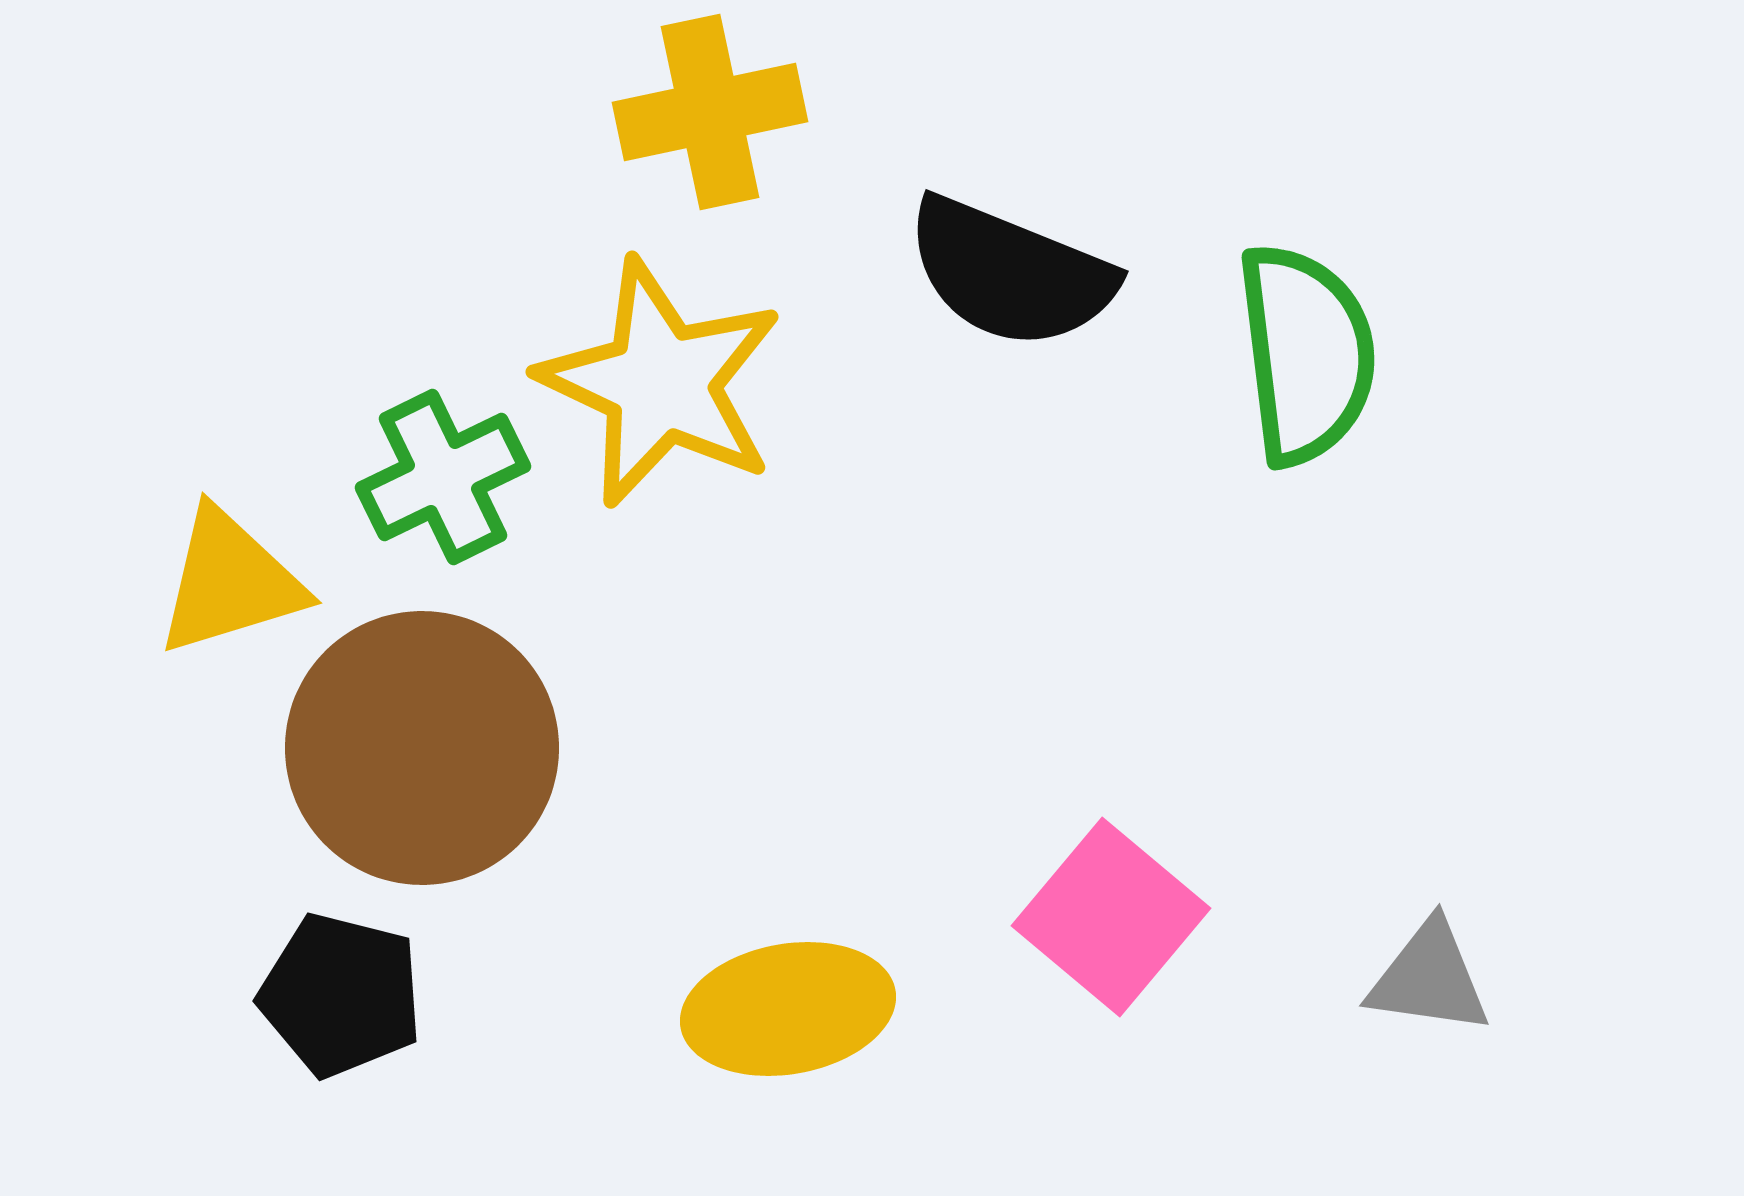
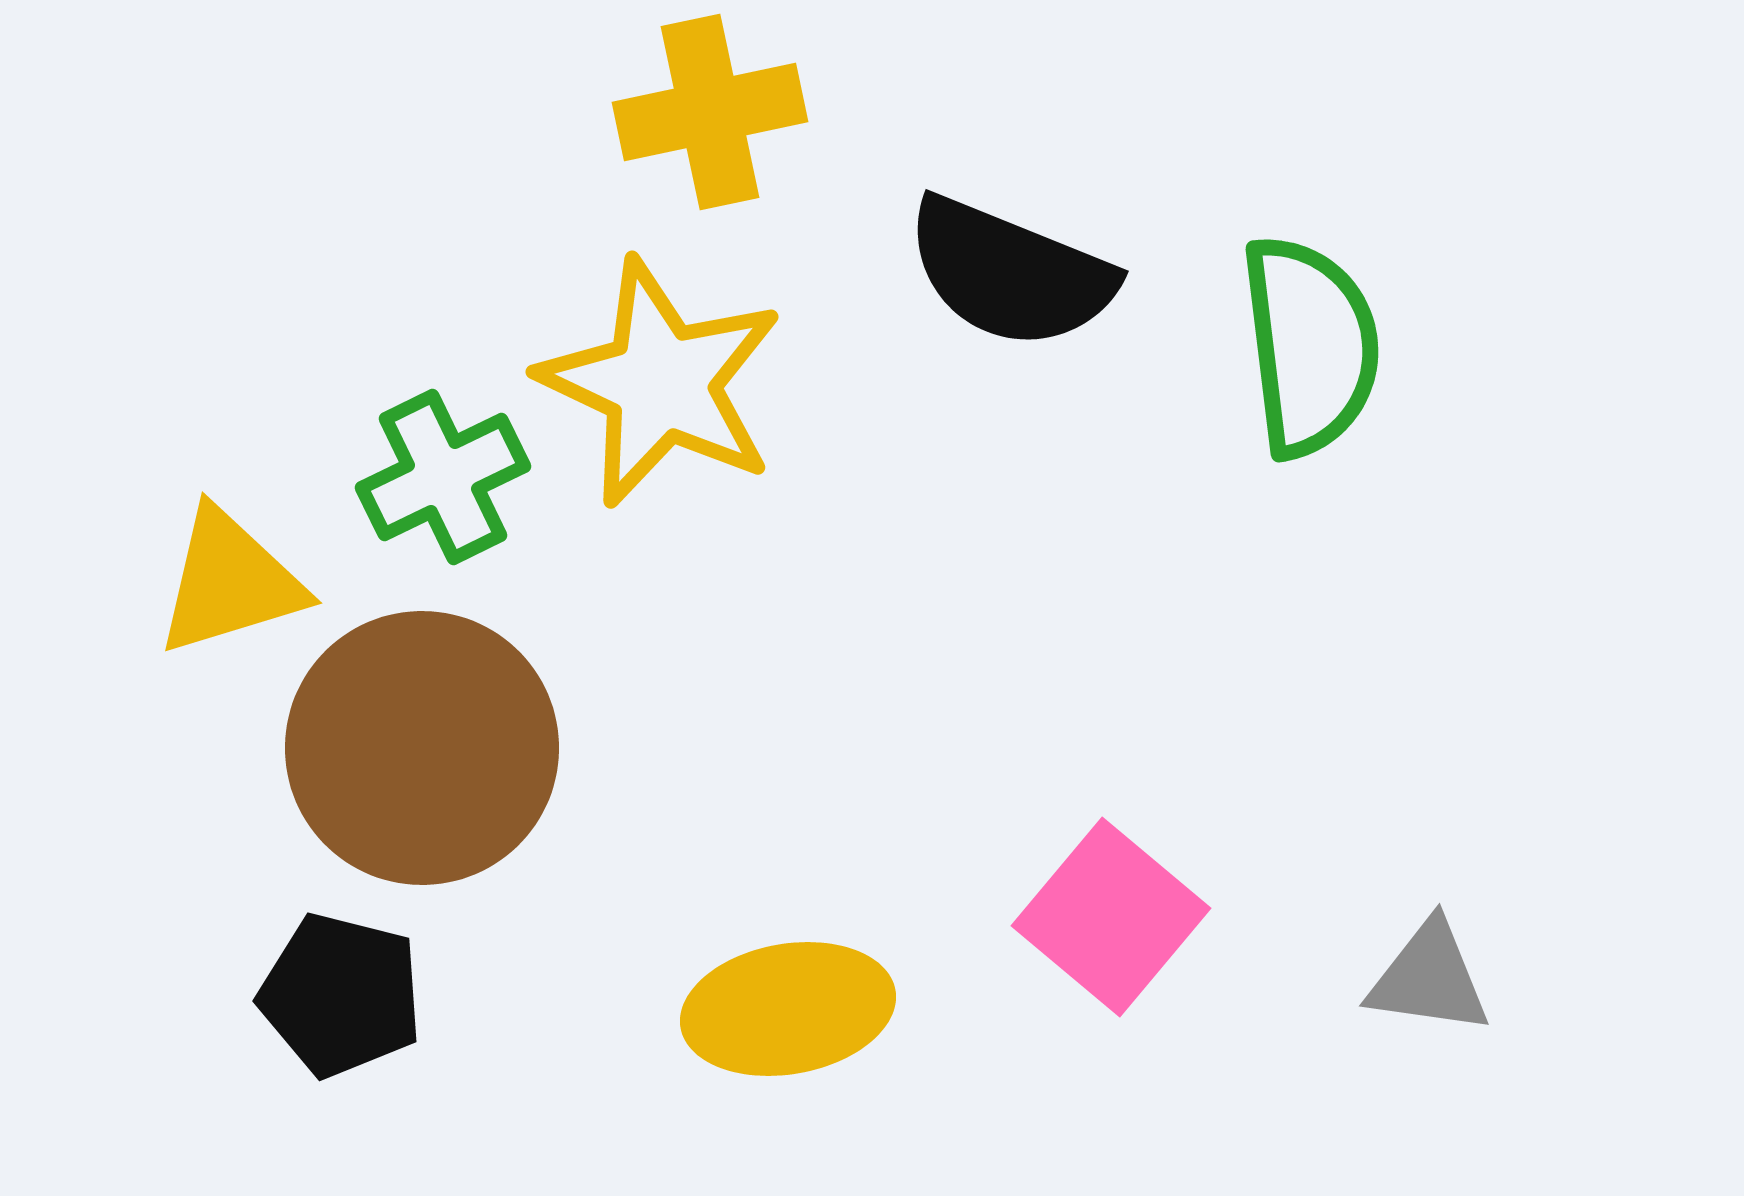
green semicircle: moved 4 px right, 8 px up
